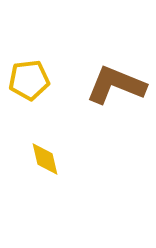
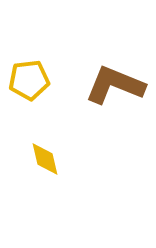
brown L-shape: moved 1 px left
